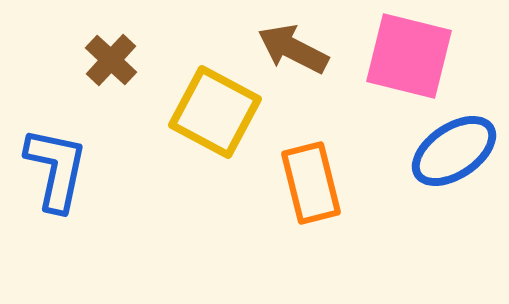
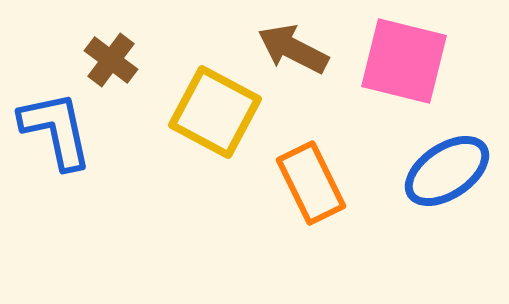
pink square: moved 5 px left, 5 px down
brown cross: rotated 6 degrees counterclockwise
blue ellipse: moved 7 px left, 20 px down
blue L-shape: moved 39 px up; rotated 24 degrees counterclockwise
orange rectangle: rotated 12 degrees counterclockwise
